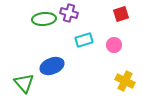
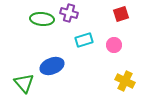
green ellipse: moved 2 px left; rotated 10 degrees clockwise
